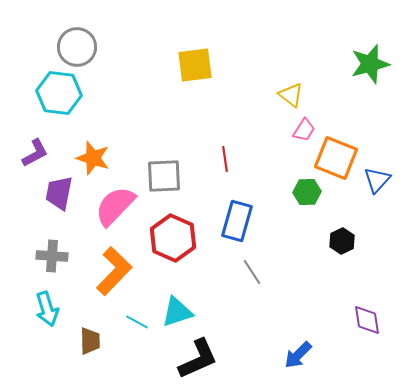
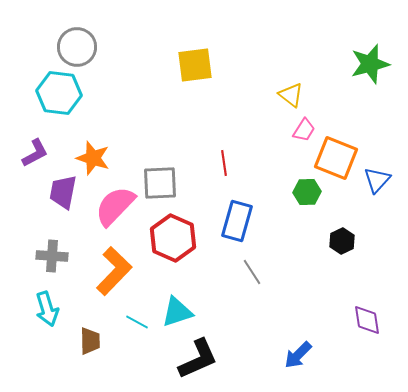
red line: moved 1 px left, 4 px down
gray square: moved 4 px left, 7 px down
purple trapezoid: moved 4 px right, 1 px up
